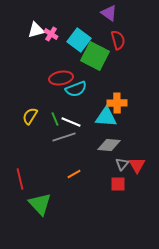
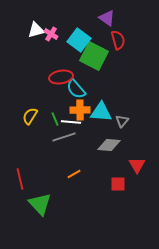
purple triangle: moved 2 px left, 5 px down
green square: moved 1 px left
red ellipse: moved 1 px up
cyan semicircle: rotated 70 degrees clockwise
orange cross: moved 37 px left, 7 px down
cyan triangle: moved 5 px left, 5 px up
white line: rotated 18 degrees counterclockwise
gray triangle: moved 43 px up
